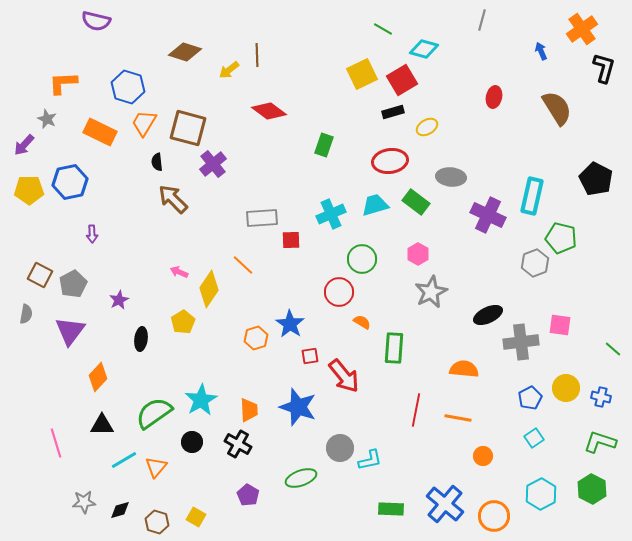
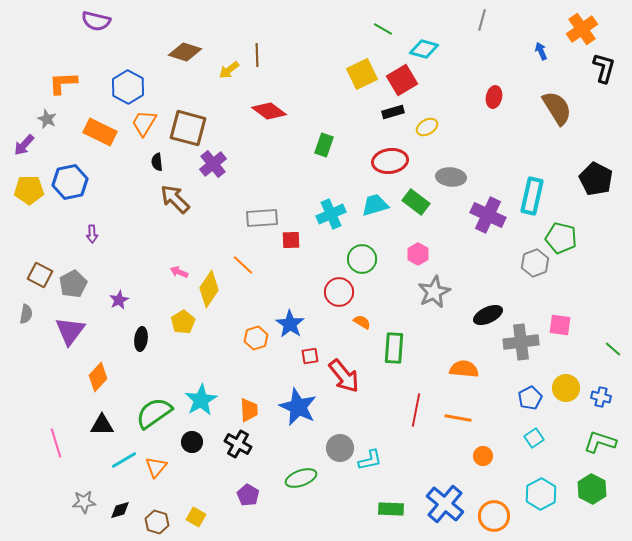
blue hexagon at (128, 87): rotated 12 degrees clockwise
brown arrow at (173, 199): moved 2 px right
gray star at (431, 292): moved 3 px right
blue star at (298, 407): rotated 6 degrees clockwise
